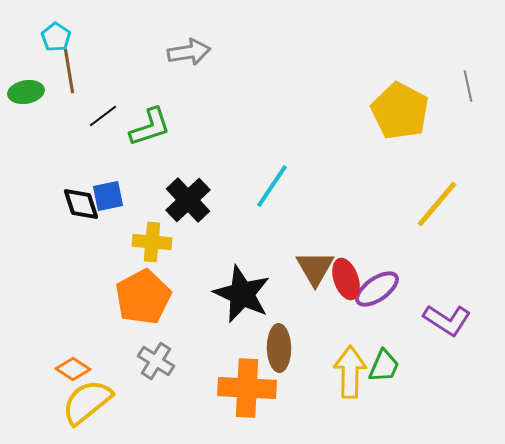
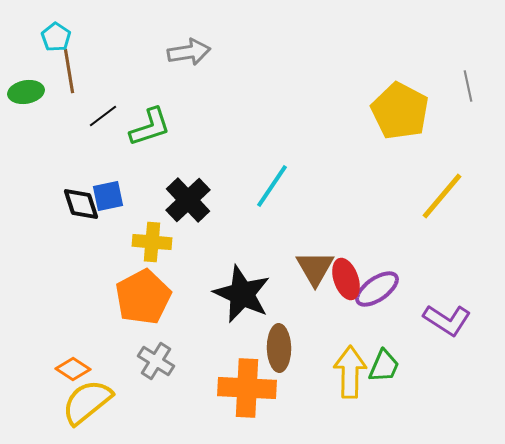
yellow line: moved 5 px right, 8 px up
